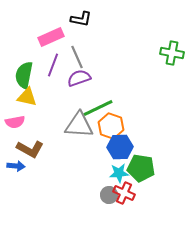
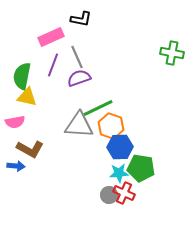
green semicircle: moved 2 px left, 1 px down
